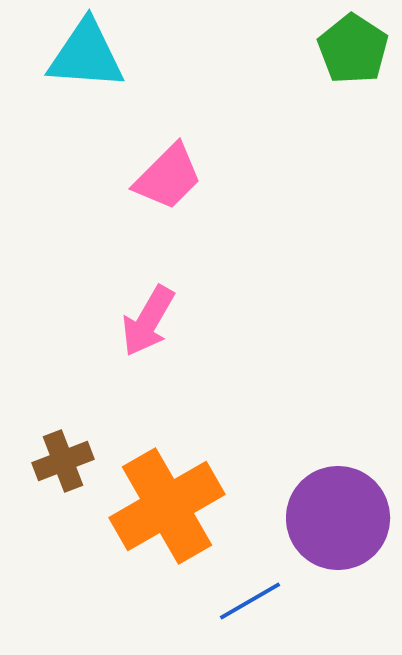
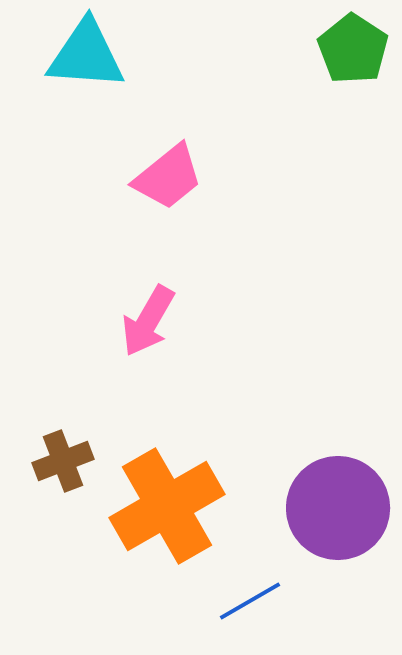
pink trapezoid: rotated 6 degrees clockwise
purple circle: moved 10 px up
